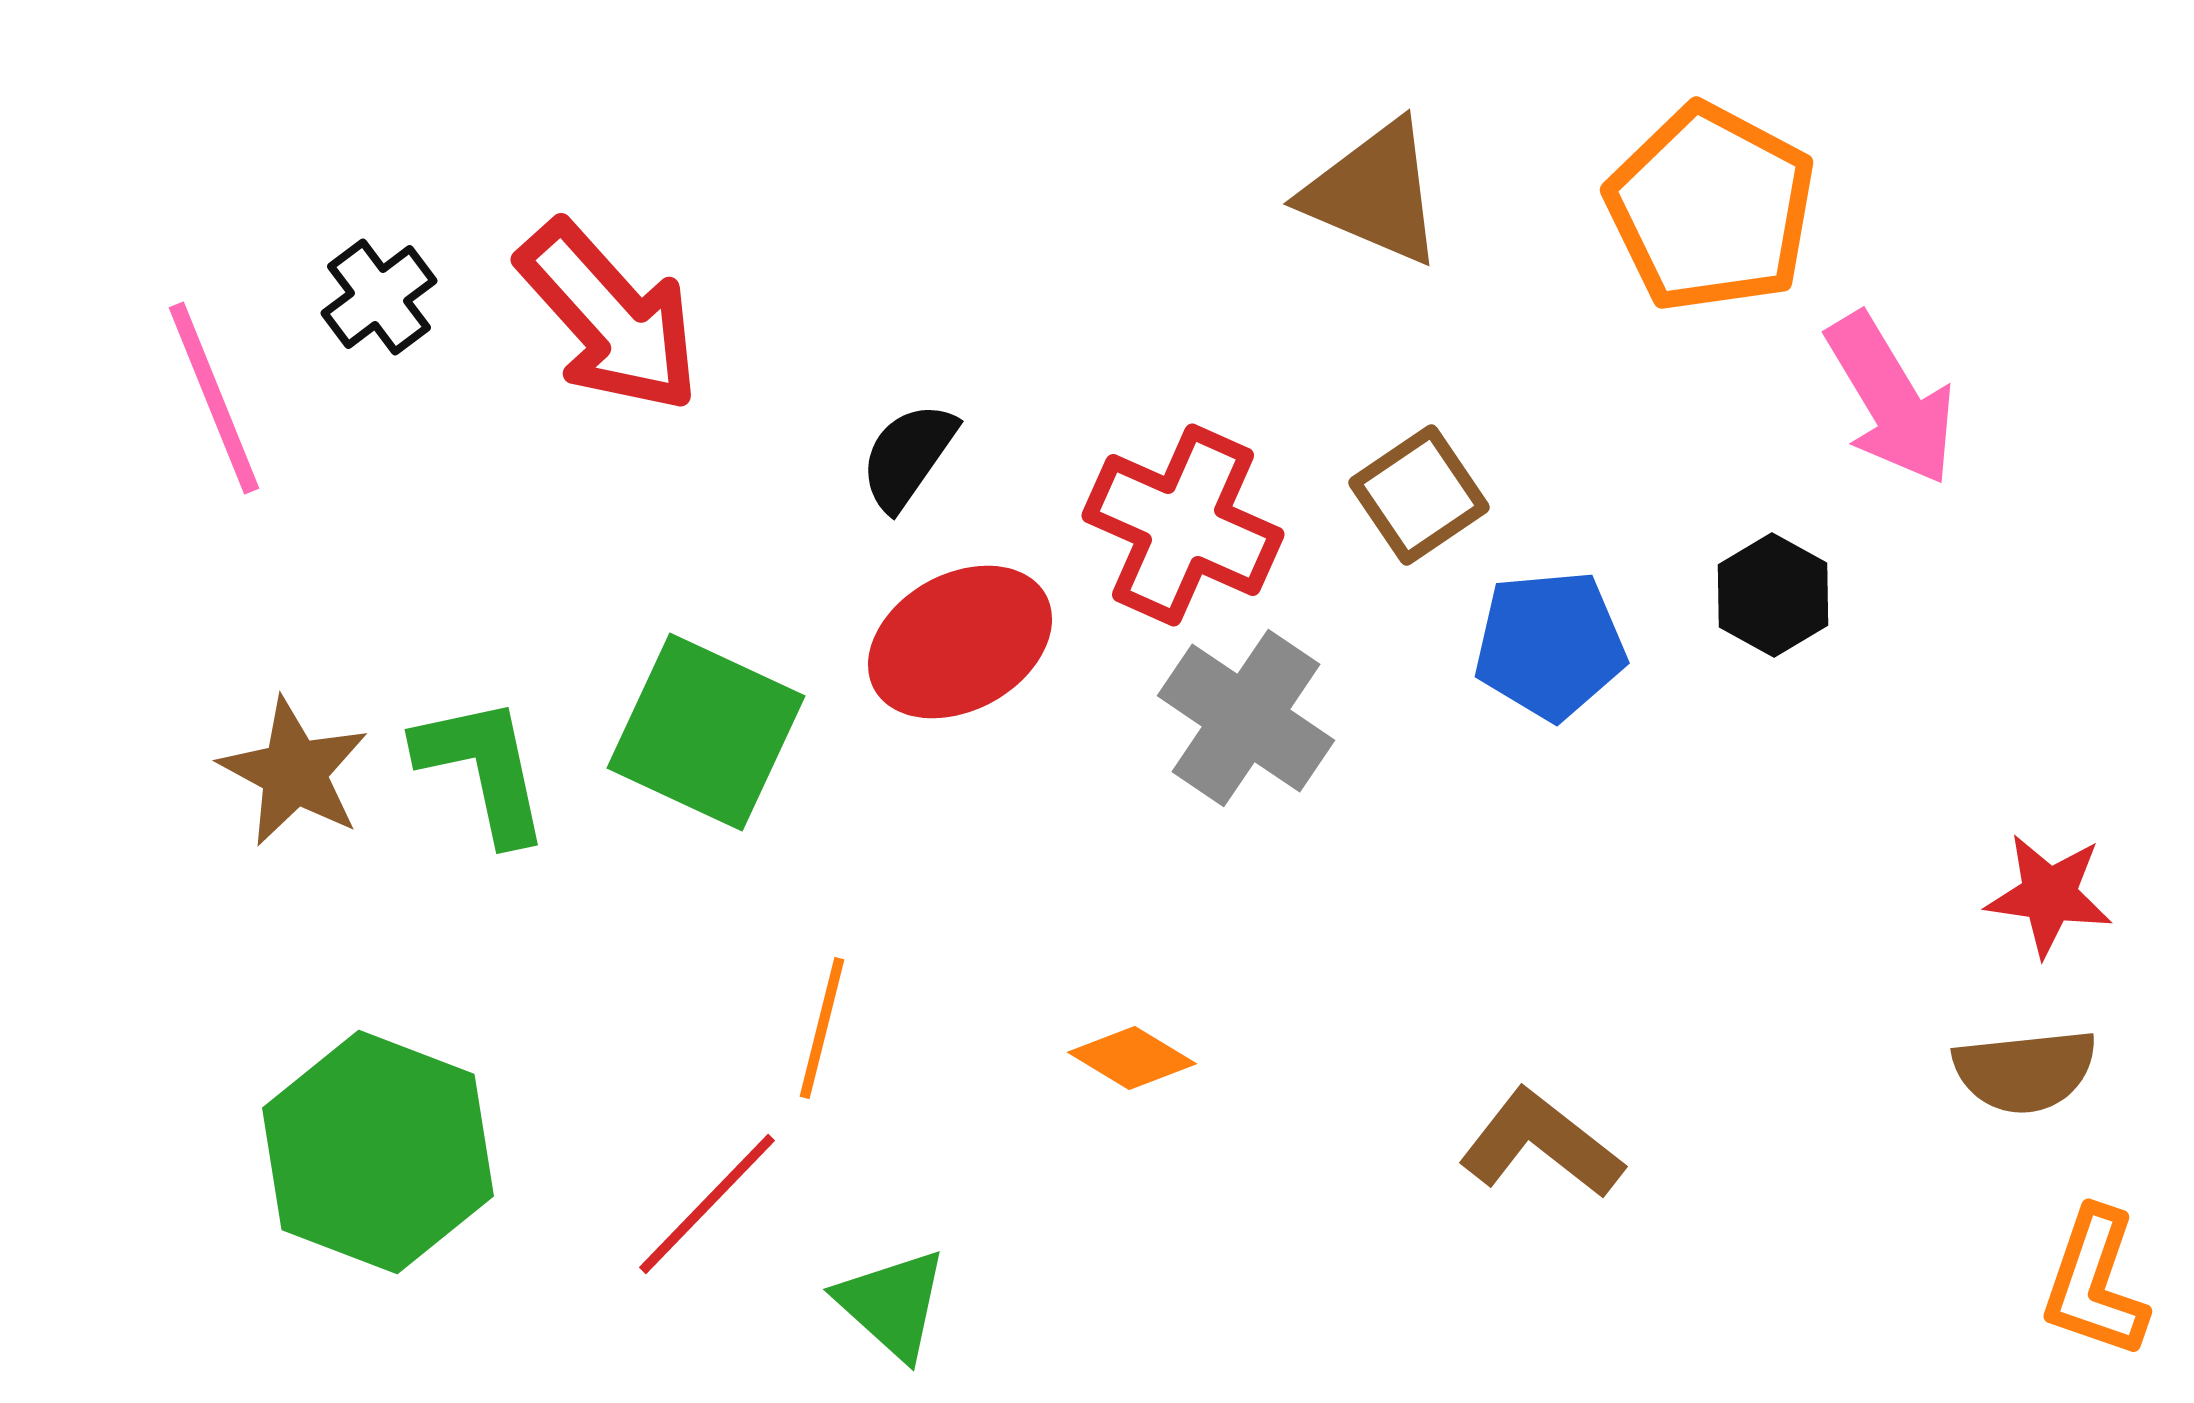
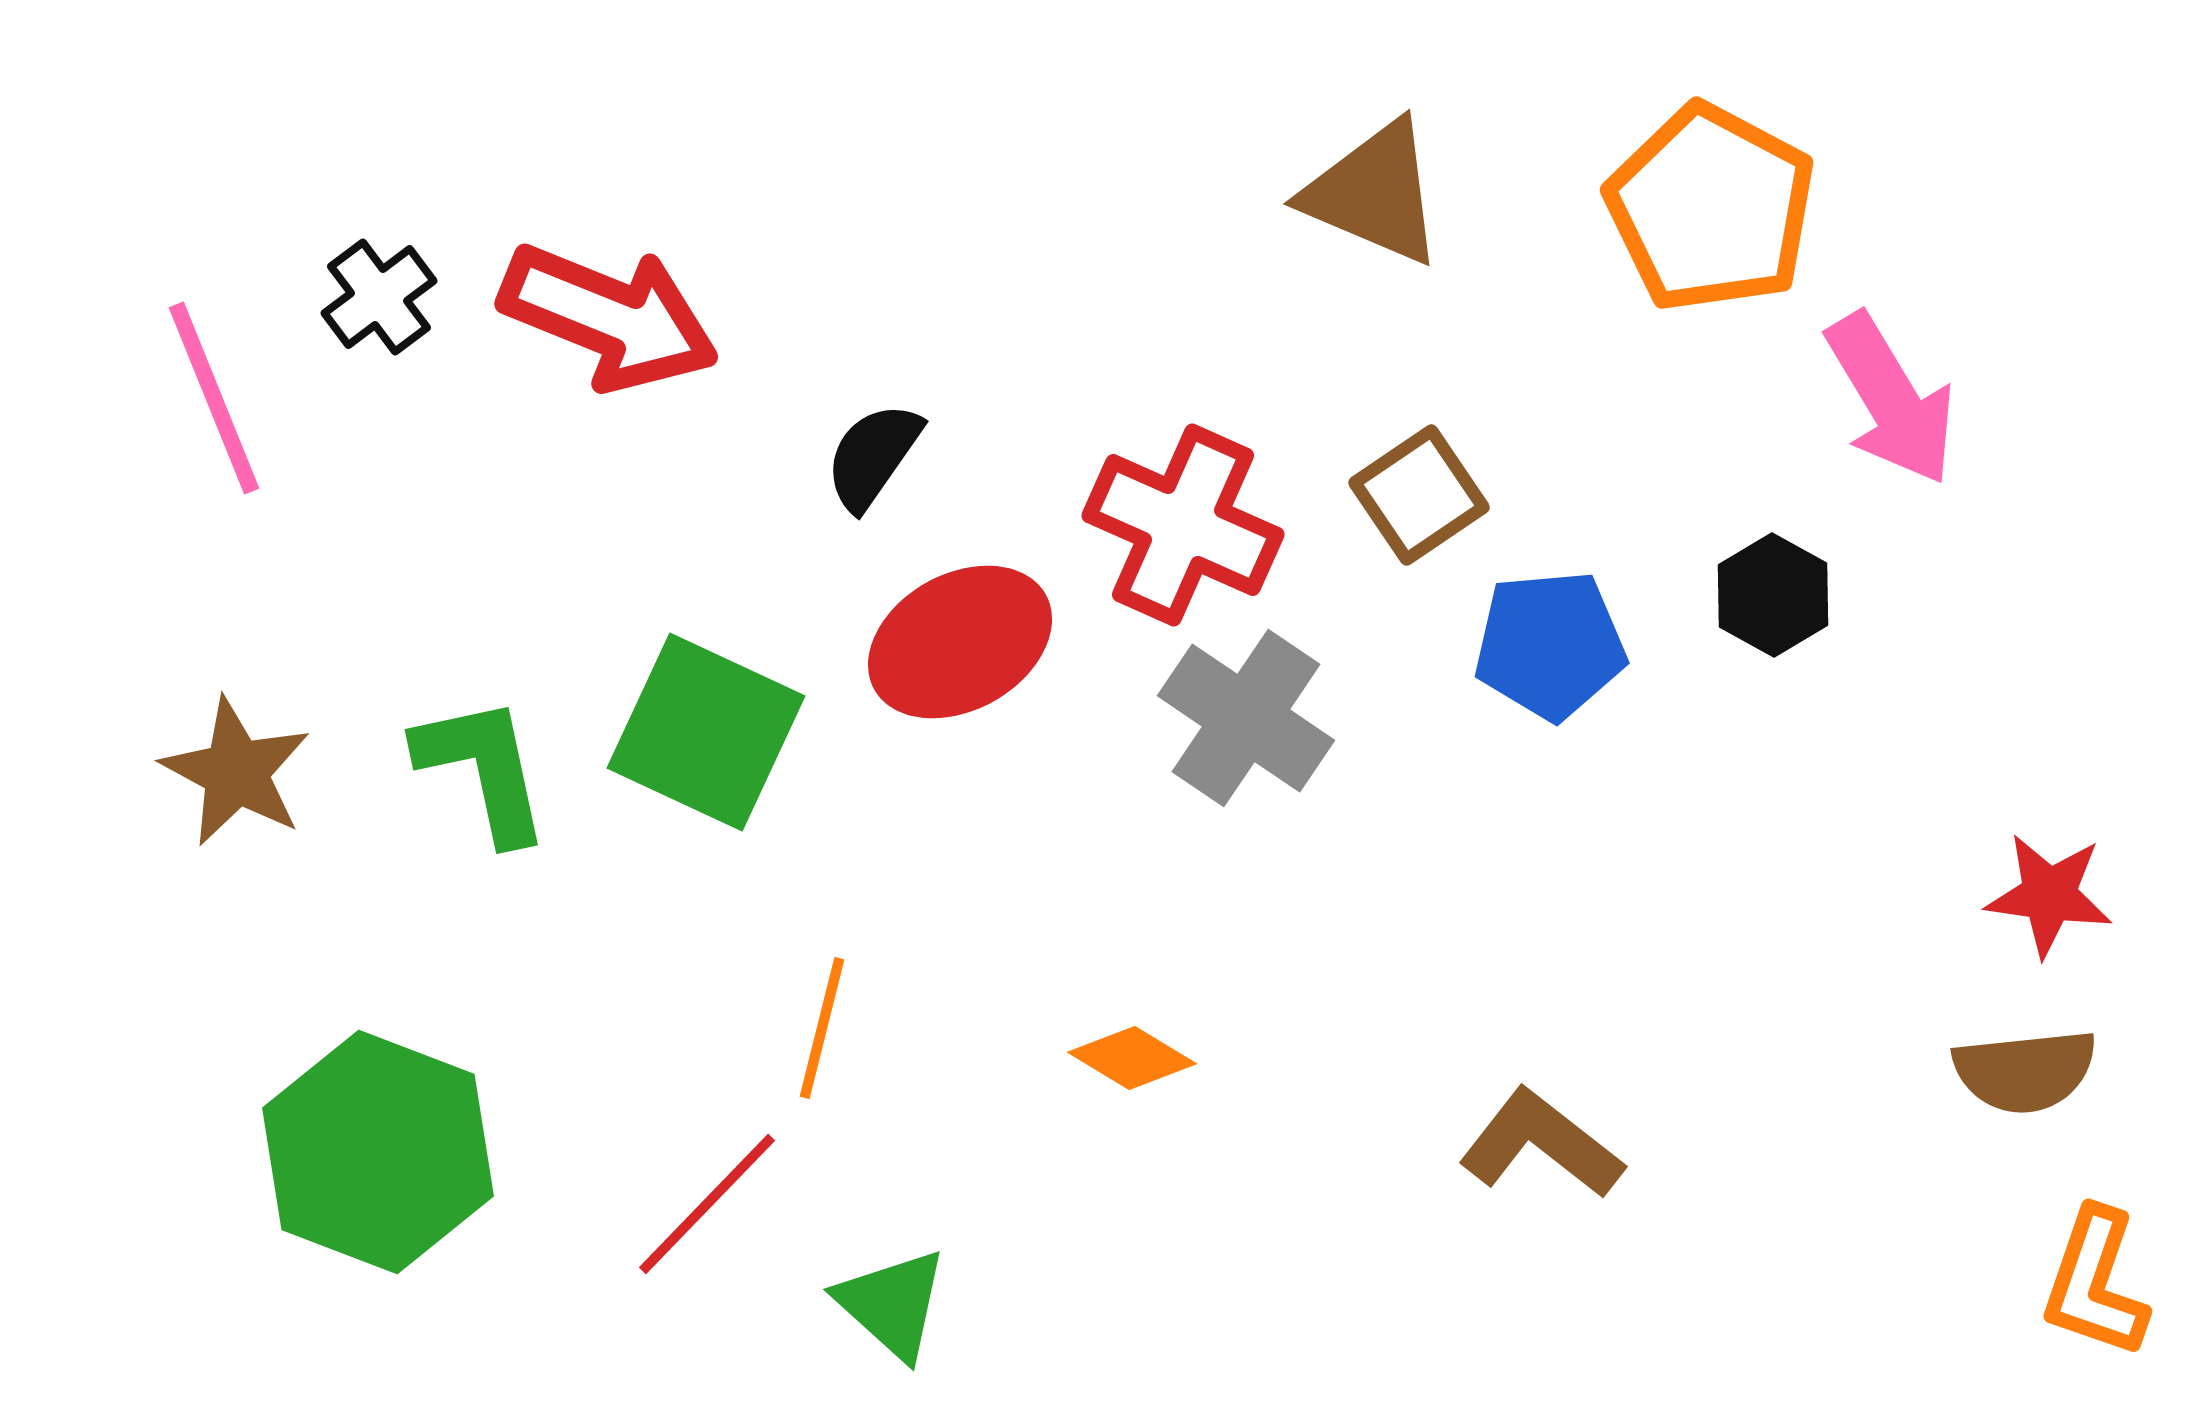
red arrow: rotated 26 degrees counterclockwise
black semicircle: moved 35 px left
brown star: moved 58 px left
